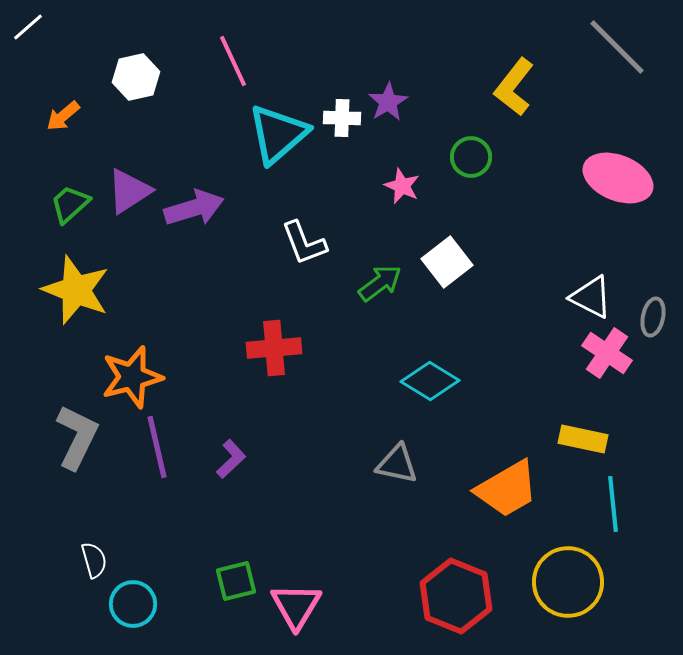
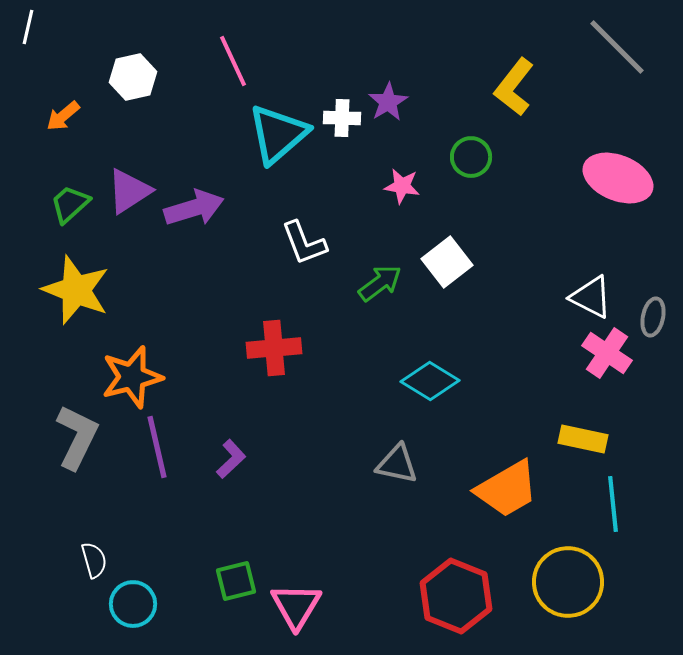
white line: rotated 36 degrees counterclockwise
white hexagon: moved 3 px left
pink star: rotated 15 degrees counterclockwise
